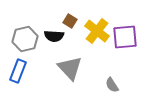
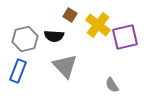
brown square: moved 6 px up
yellow cross: moved 1 px right, 6 px up
purple square: rotated 8 degrees counterclockwise
gray triangle: moved 5 px left, 2 px up
